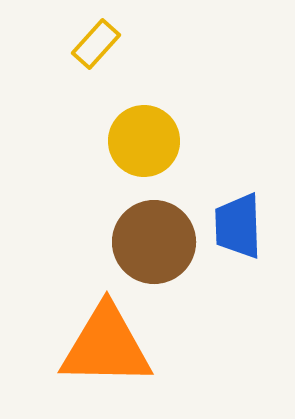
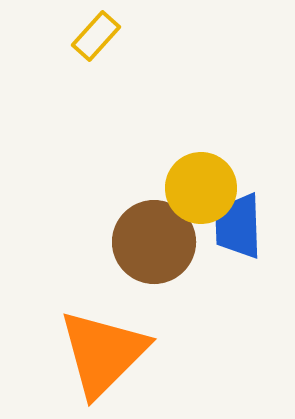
yellow rectangle: moved 8 px up
yellow circle: moved 57 px right, 47 px down
orange triangle: moved 3 px left, 7 px down; rotated 46 degrees counterclockwise
